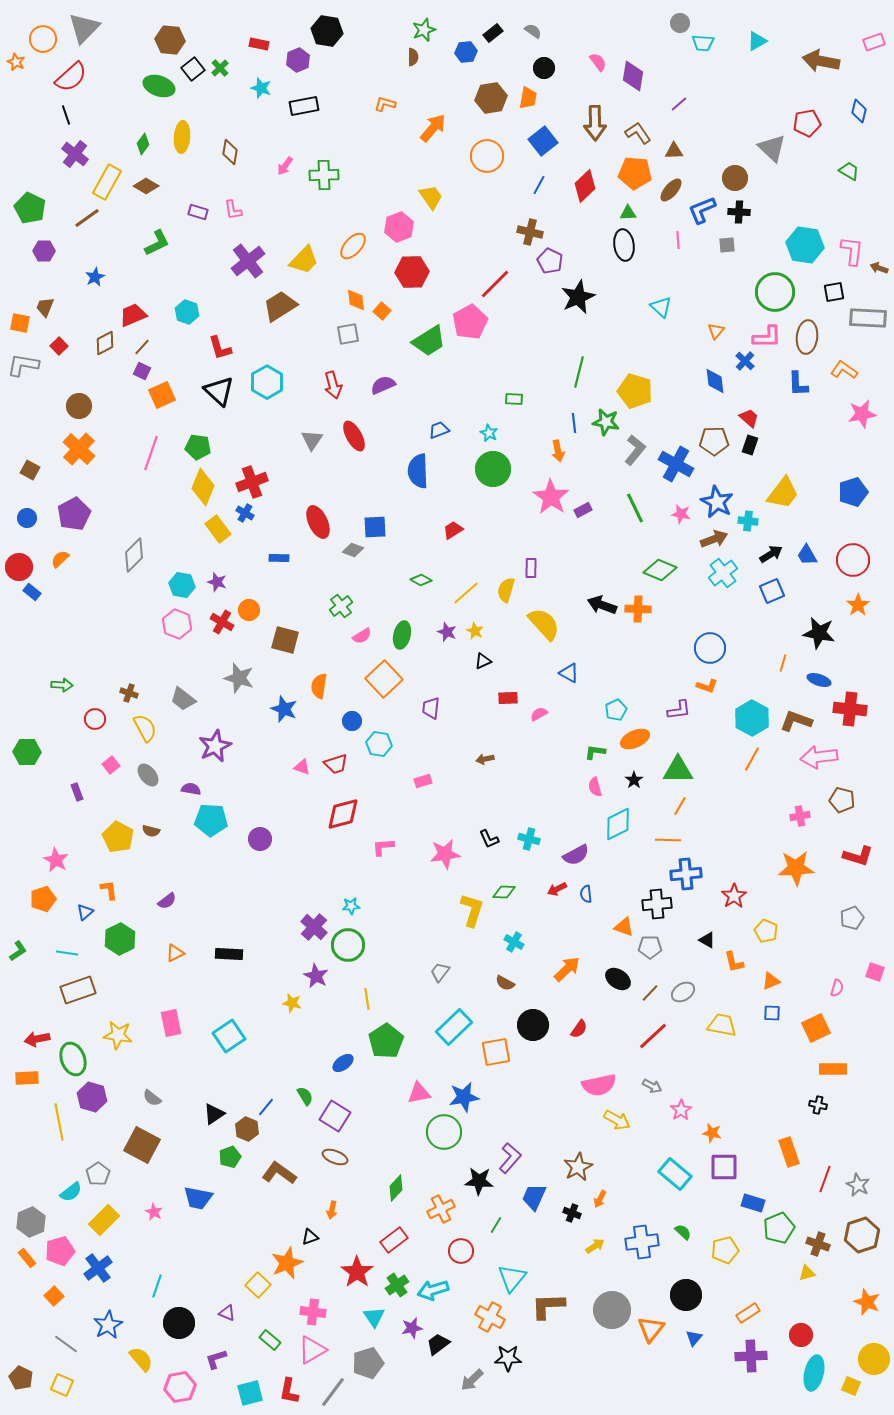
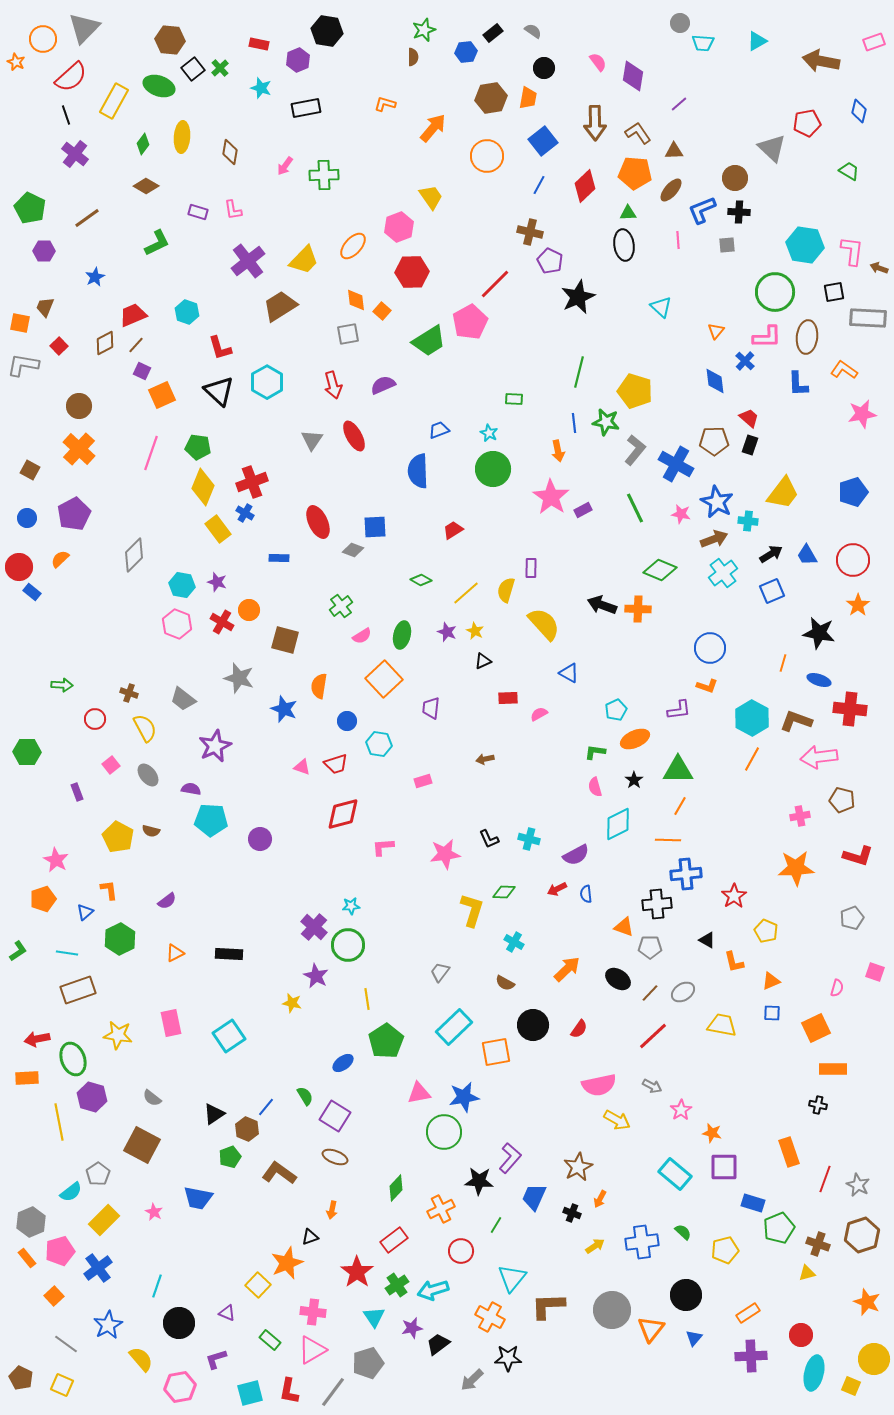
black rectangle at (304, 106): moved 2 px right, 2 px down
yellow rectangle at (107, 182): moved 7 px right, 81 px up
brown line at (142, 347): moved 6 px left, 2 px up
blue circle at (352, 721): moved 5 px left
